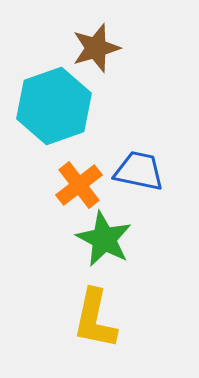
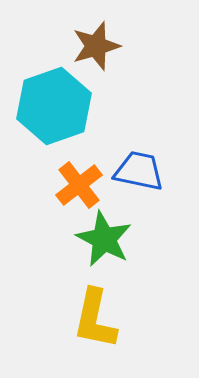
brown star: moved 2 px up
